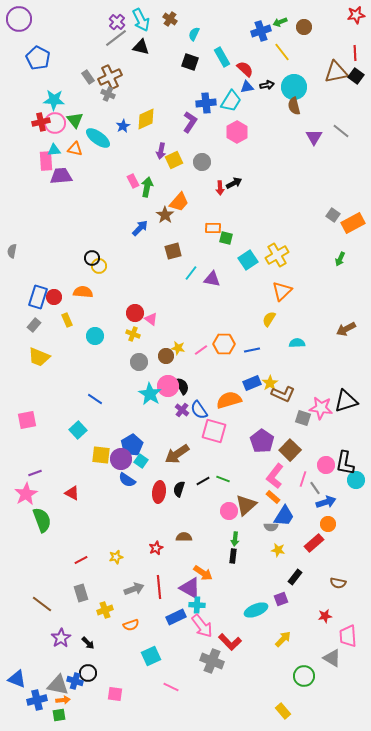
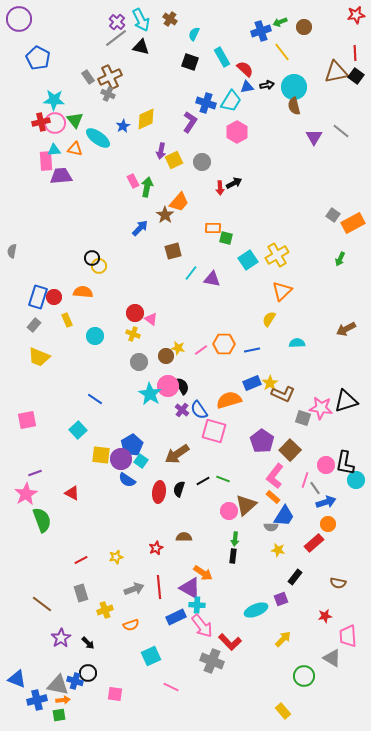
blue cross at (206, 103): rotated 24 degrees clockwise
pink line at (303, 479): moved 2 px right, 1 px down
